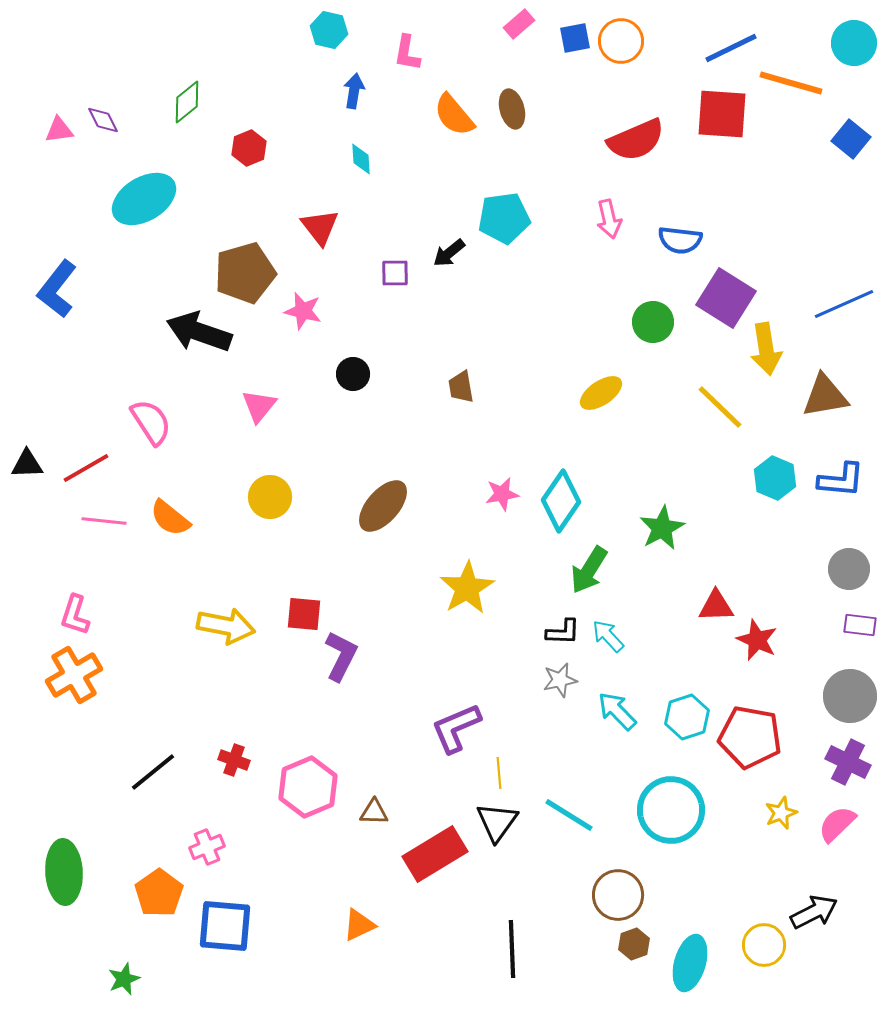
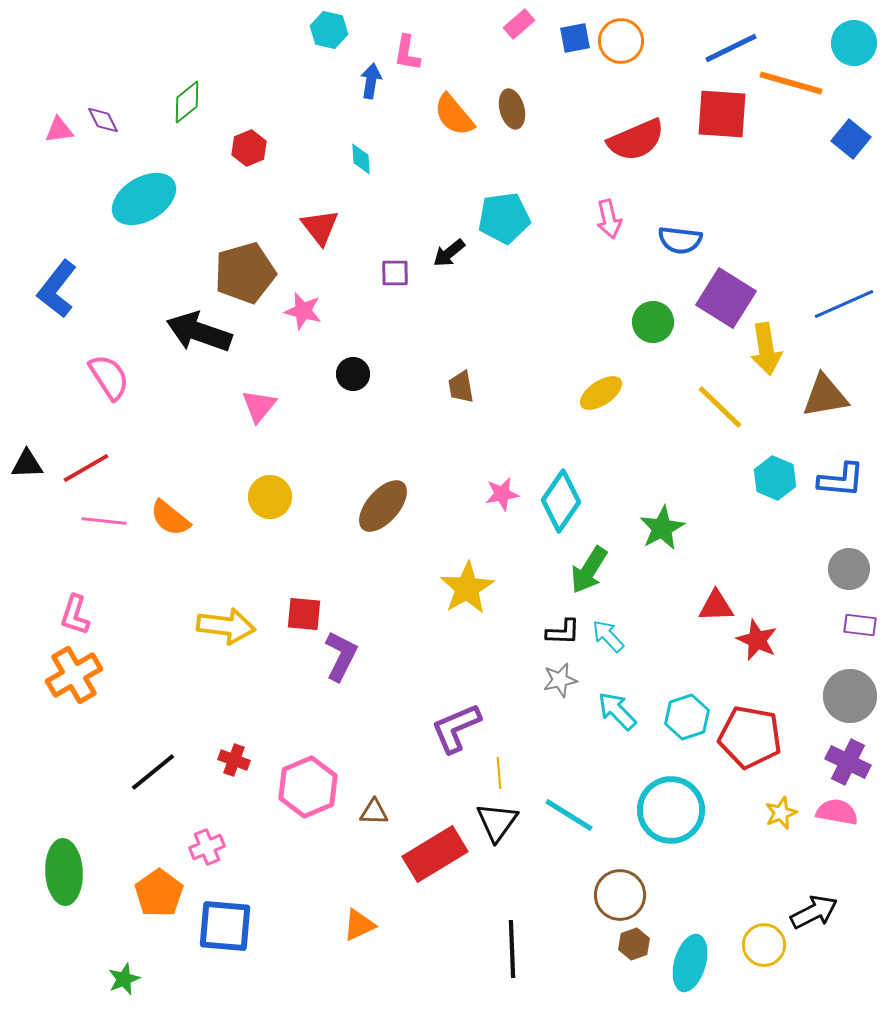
blue arrow at (354, 91): moved 17 px right, 10 px up
pink semicircle at (151, 422): moved 42 px left, 45 px up
yellow arrow at (226, 626): rotated 4 degrees counterclockwise
pink semicircle at (837, 824): moved 12 px up; rotated 54 degrees clockwise
brown circle at (618, 895): moved 2 px right
